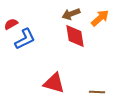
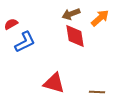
blue L-shape: moved 3 px down
